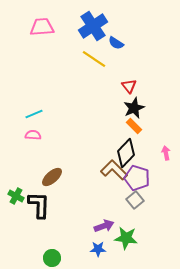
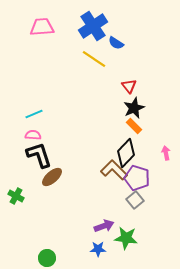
black L-shape: moved 50 px up; rotated 20 degrees counterclockwise
green circle: moved 5 px left
